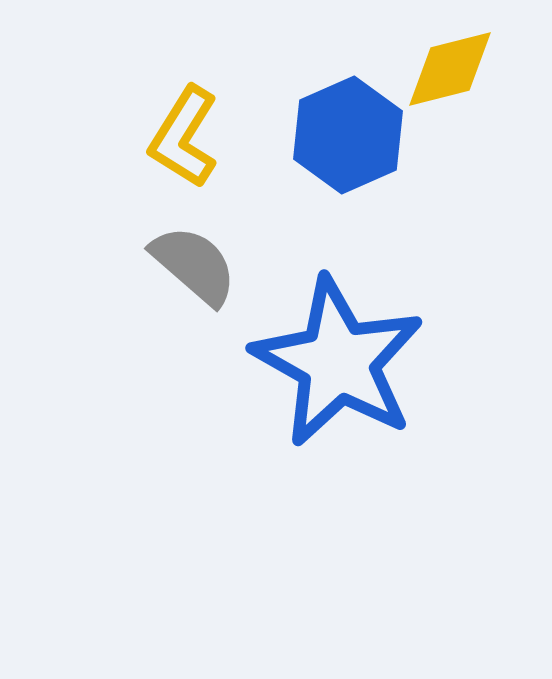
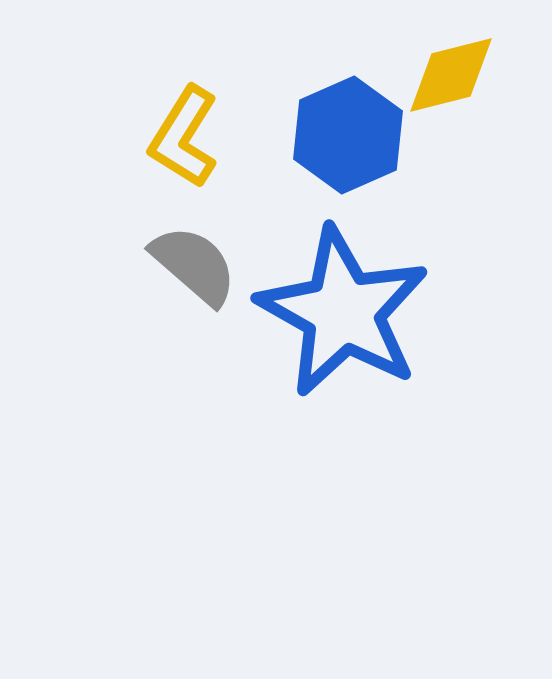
yellow diamond: moved 1 px right, 6 px down
blue star: moved 5 px right, 50 px up
